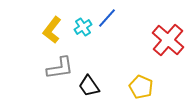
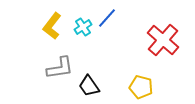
yellow L-shape: moved 4 px up
red cross: moved 5 px left
yellow pentagon: rotated 10 degrees counterclockwise
